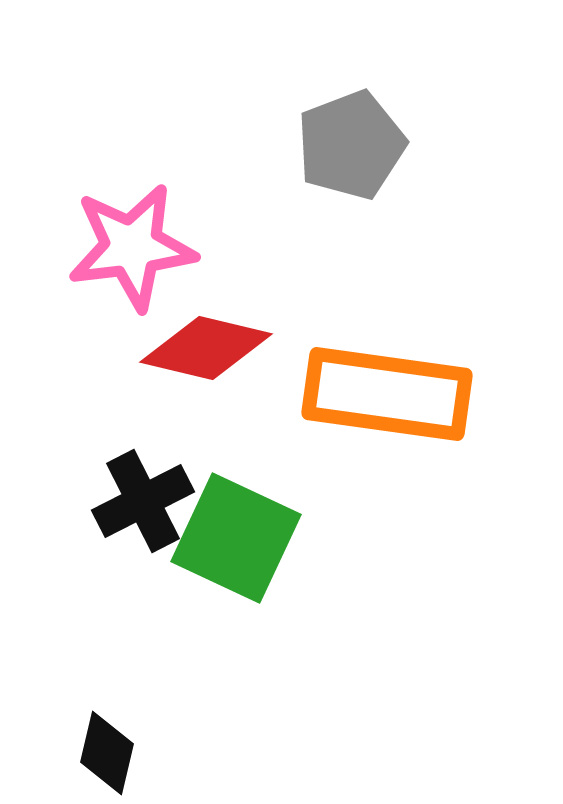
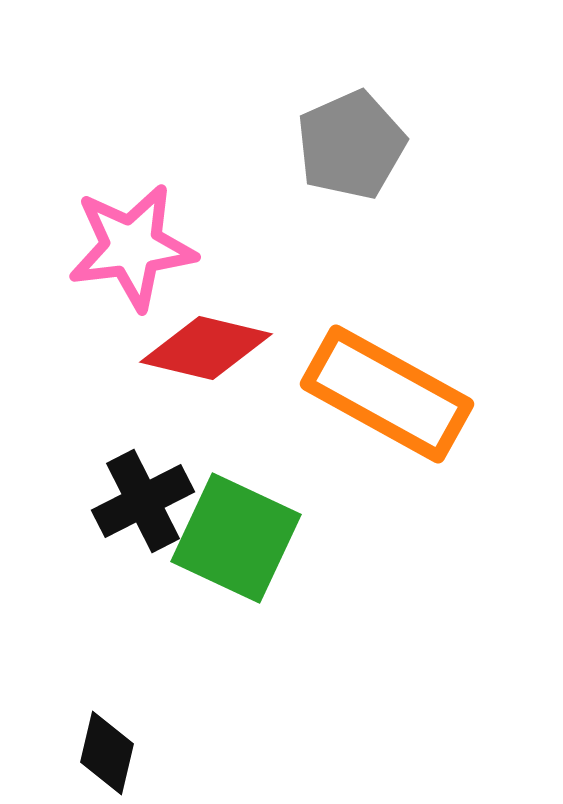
gray pentagon: rotated 3 degrees counterclockwise
orange rectangle: rotated 21 degrees clockwise
